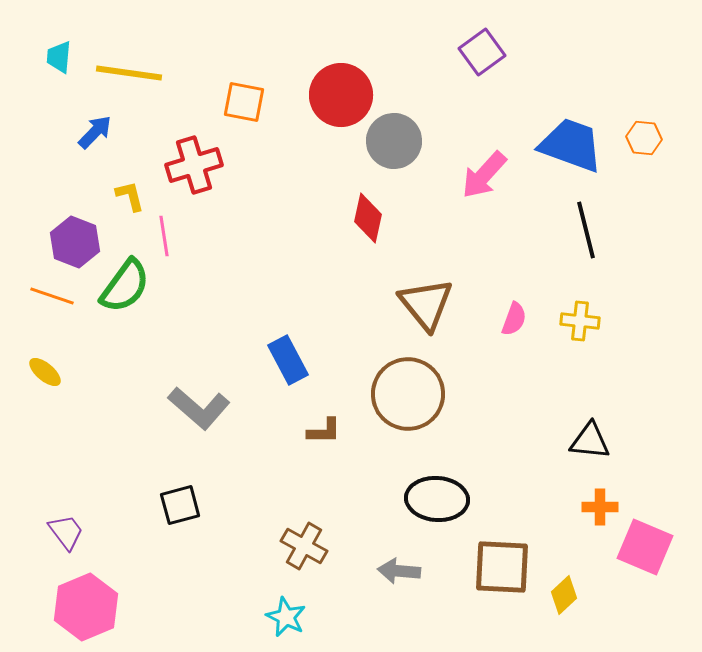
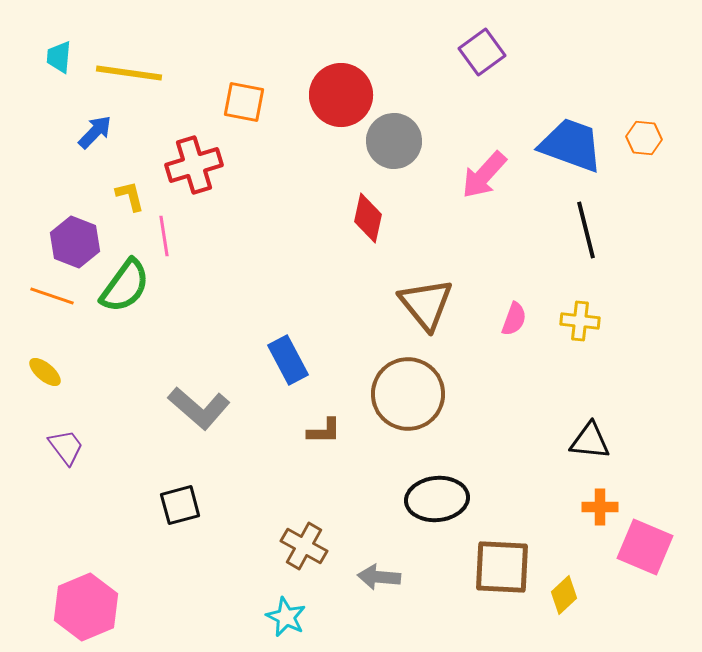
black ellipse: rotated 10 degrees counterclockwise
purple trapezoid: moved 85 px up
gray arrow: moved 20 px left, 6 px down
